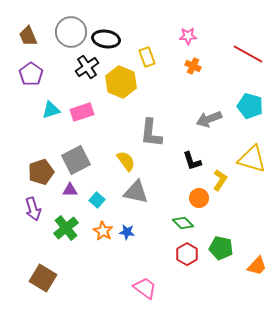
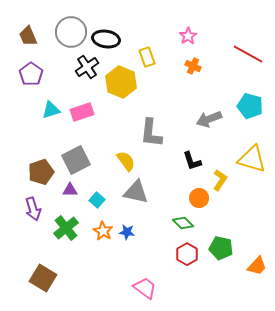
pink star: rotated 30 degrees counterclockwise
